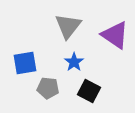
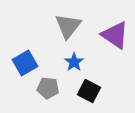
blue square: rotated 20 degrees counterclockwise
